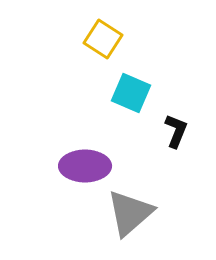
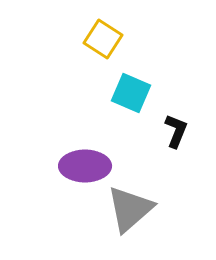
gray triangle: moved 4 px up
